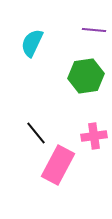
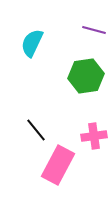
purple line: rotated 10 degrees clockwise
black line: moved 3 px up
